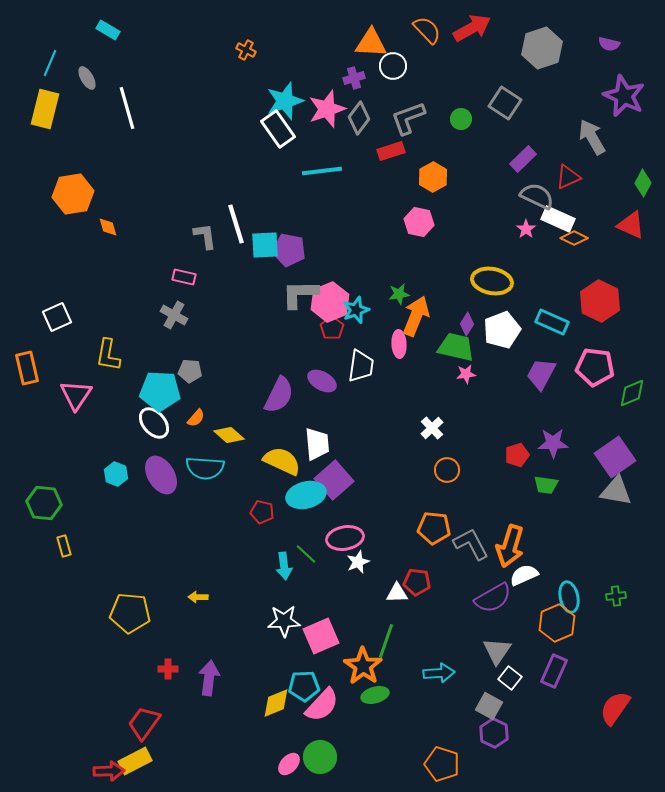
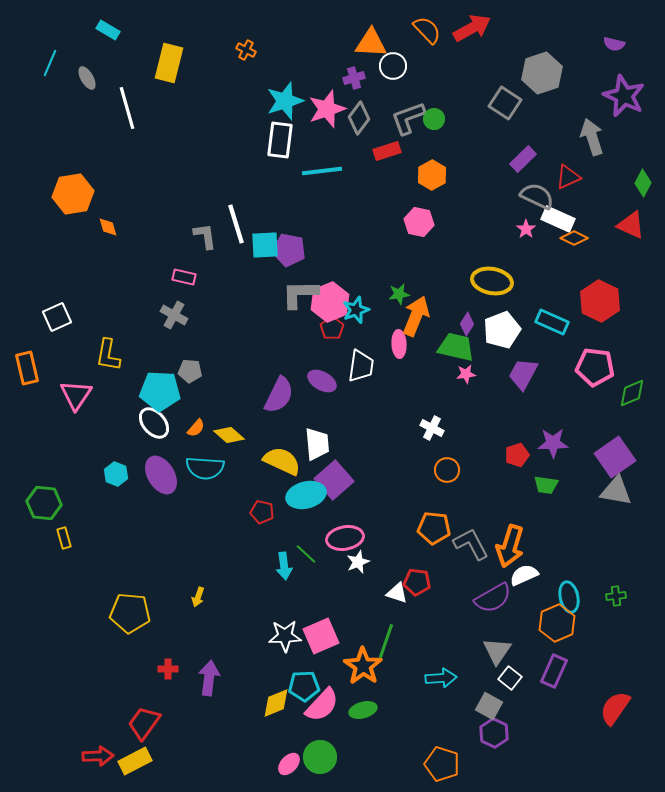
purple semicircle at (609, 44): moved 5 px right
gray hexagon at (542, 48): moved 25 px down
yellow rectangle at (45, 109): moved 124 px right, 46 px up
green circle at (461, 119): moved 27 px left
white rectangle at (278, 129): moved 2 px right, 11 px down; rotated 42 degrees clockwise
gray arrow at (592, 137): rotated 12 degrees clockwise
red rectangle at (391, 151): moved 4 px left
orange hexagon at (433, 177): moved 1 px left, 2 px up
purple trapezoid at (541, 374): moved 18 px left
orange semicircle at (196, 418): moved 10 px down
white cross at (432, 428): rotated 20 degrees counterclockwise
yellow rectangle at (64, 546): moved 8 px up
white triangle at (397, 593): rotated 20 degrees clockwise
yellow arrow at (198, 597): rotated 72 degrees counterclockwise
white star at (284, 621): moved 1 px right, 15 px down
cyan arrow at (439, 673): moved 2 px right, 5 px down
green ellipse at (375, 695): moved 12 px left, 15 px down
red arrow at (109, 771): moved 11 px left, 15 px up
